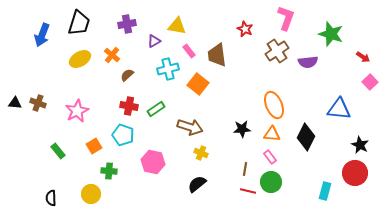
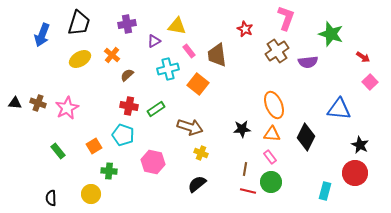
pink star at (77, 111): moved 10 px left, 3 px up
